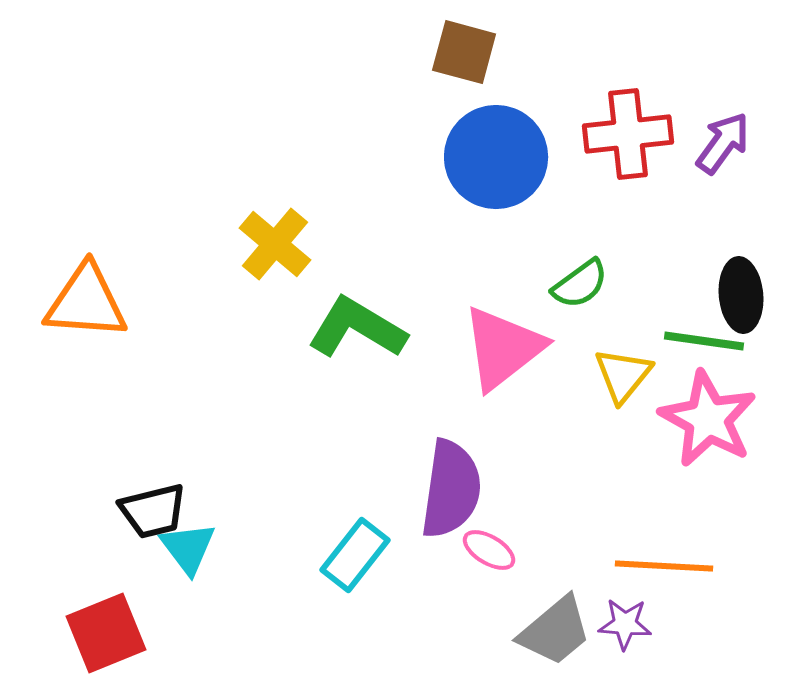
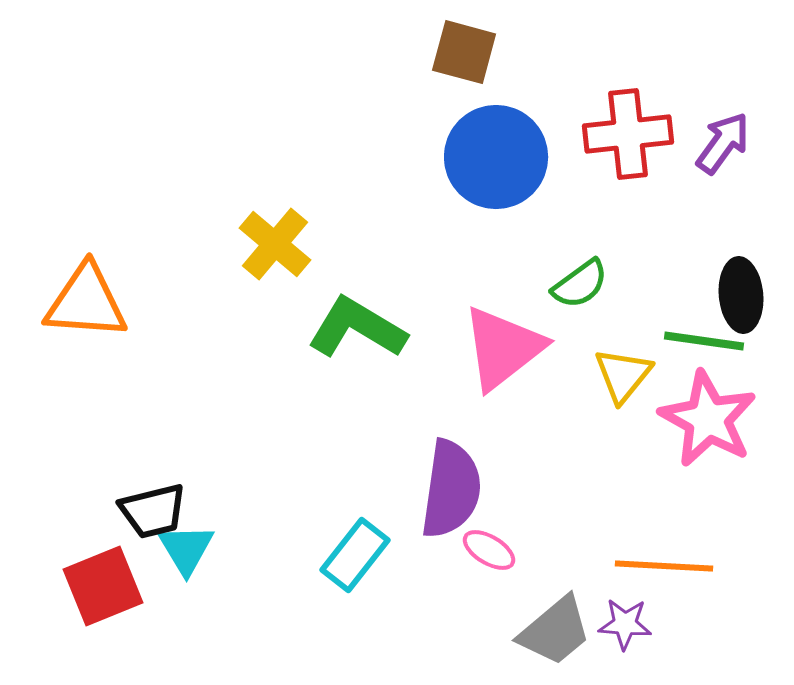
cyan triangle: moved 2 px left, 1 px down; rotated 6 degrees clockwise
red square: moved 3 px left, 47 px up
